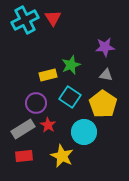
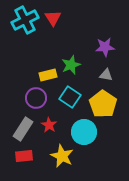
purple circle: moved 5 px up
red star: moved 1 px right
gray rectangle: rotated 25 degrees counterclockwise
